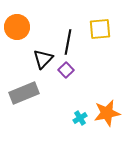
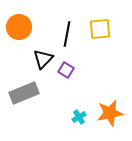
orange circle: moved 2 px right
black line: moved 1 px left, 8 px up
purple square: rotated 14 degrees counterclockwise
orange star: moved 3 px right
cyan cross: moved 1 px left, 1 px up
